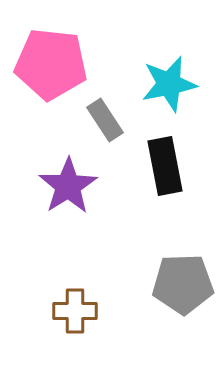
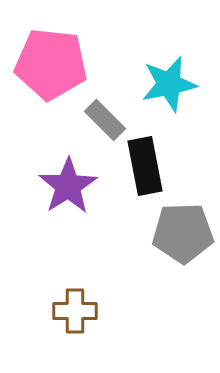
gray rectangle: rotated 12 degrees counterclockwise
black rectangle: moved 20 px left
gray pentagon: moved 51 px up
